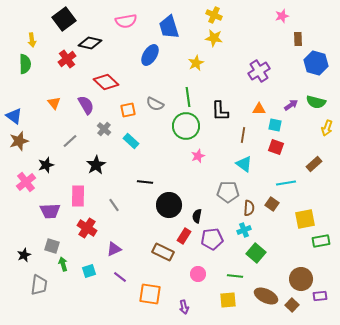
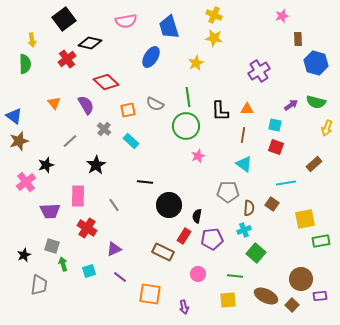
blue ellipse at (150, 55): moved 1 px right, 2 px down
orange triangle at (259, 109): moved 12 px left
